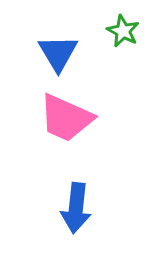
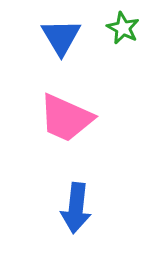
green star: moved 3 px up
blue triangle: moved 3 px right, 16 px up
